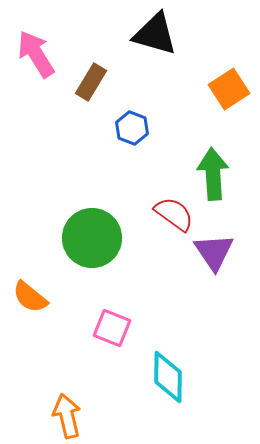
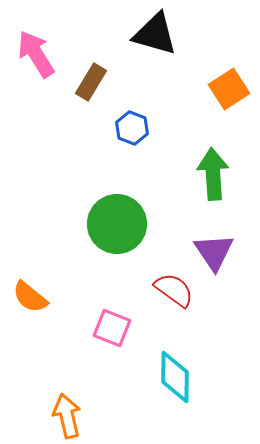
red semicircle: moved 76 px down
green circle: moved 25 px right, 14 px up
cyan diamond: moved 7 px right
